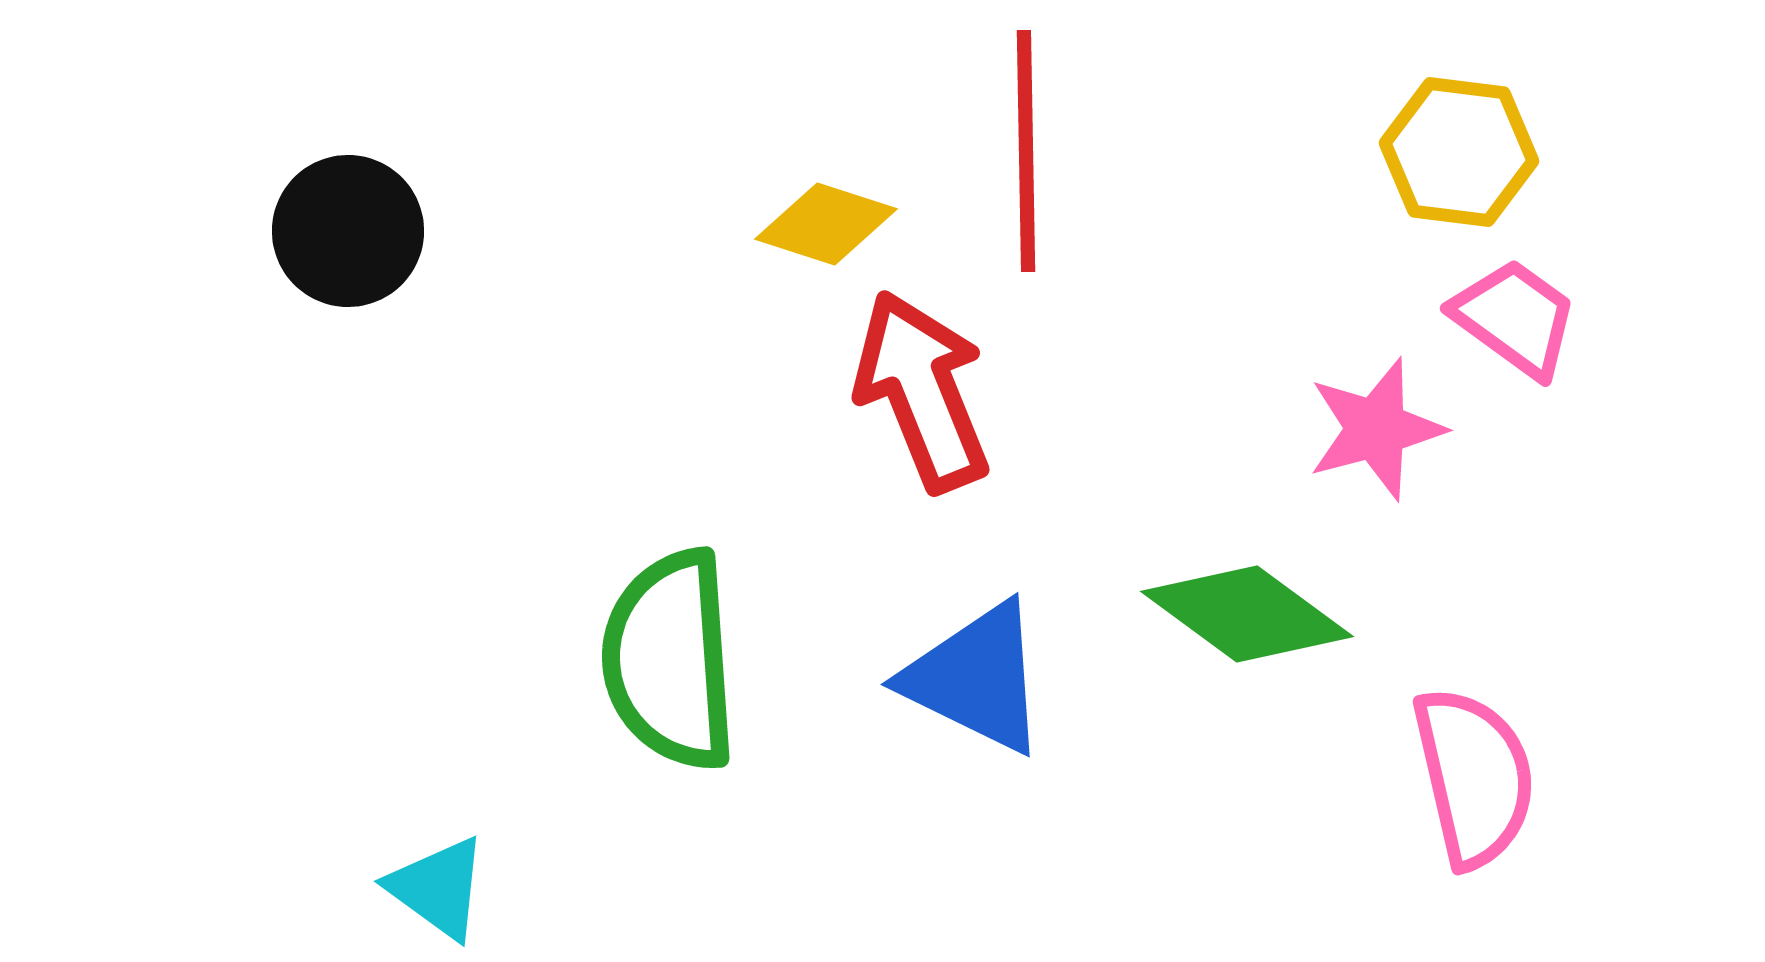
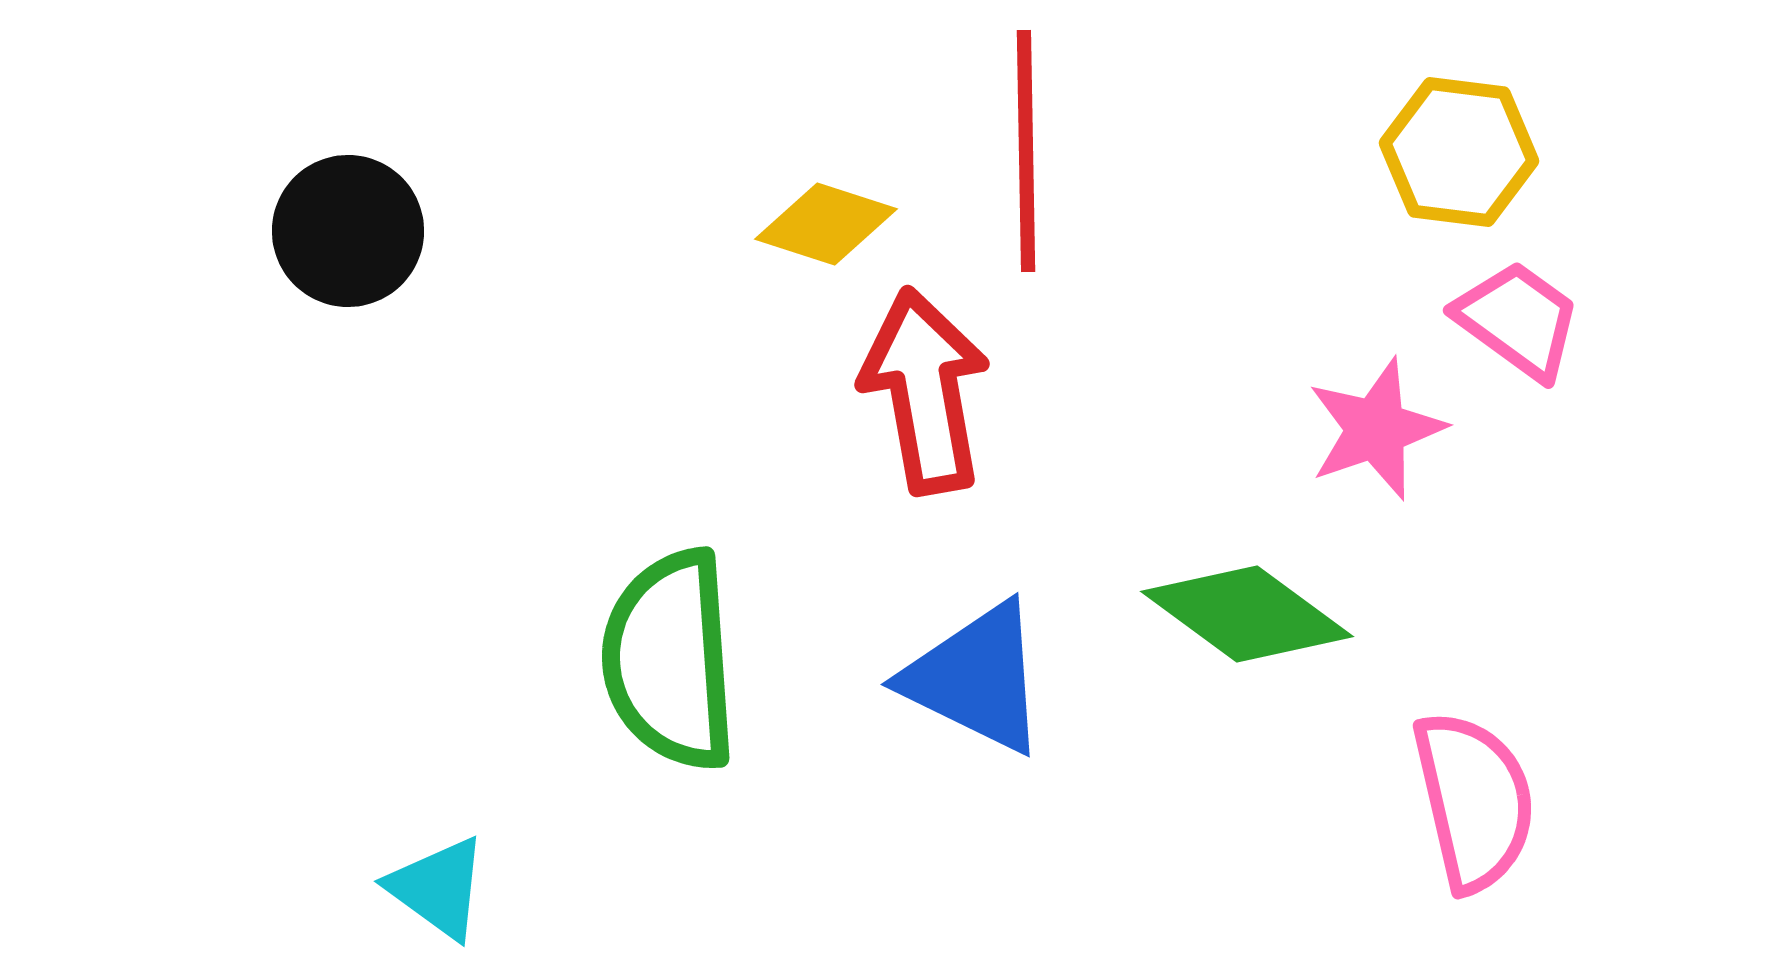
pink trapezoid: moved 3 px right, 2 px down
red arrow: moved 3 px right; rotated 12 degrees clockwise
pink star: rotated 4 degrees counterclockwise
pink semicircle: moved 24 px down
